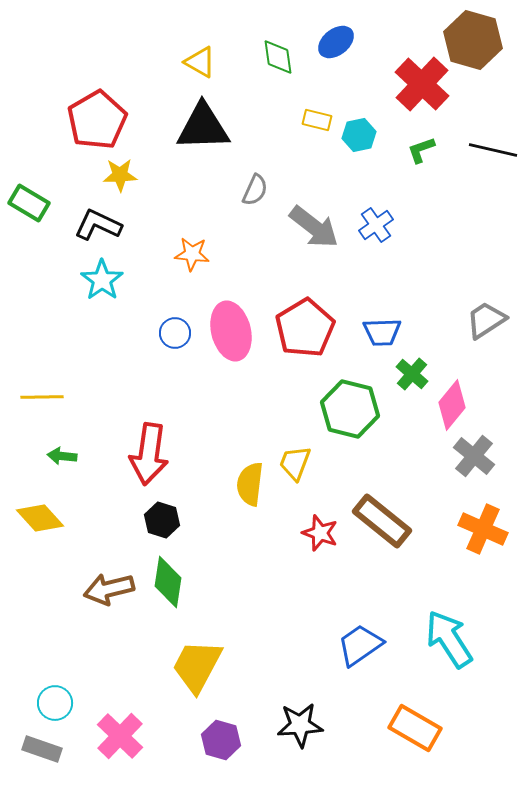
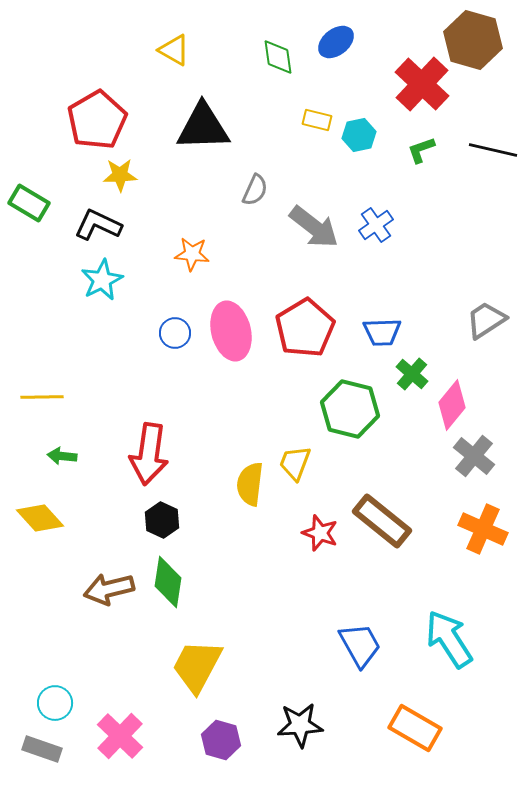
yellow triangle at (200, 62): moved 26 px left, 12 px up
cyan star at (102, 280): rotated 9 degrees clockwise
black hexagon at (162, 520): rotated 8 degrees clockwise
blue trapezoid at (360, 645): rotated 96 degrees clockwise
